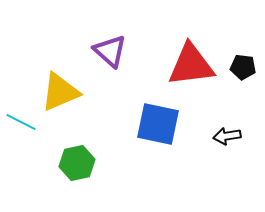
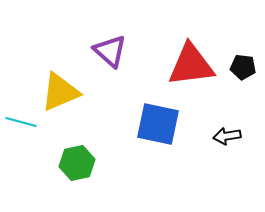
cyan line: rotated 12 degrees counterclockwise
